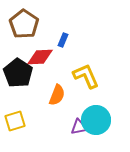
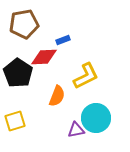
brown pentagon: rotated 28 degrees clockwise
blue rectangle: rotated 48 degrees clockwise
red diamond: moved 4 px right
yellow L-shape: rotated 88 degrees clockwise
orange semicircle: moved 1 px down
cyan circle: moved 2 px up
purple triangle: moved 3 px left, 3 px down
